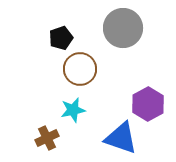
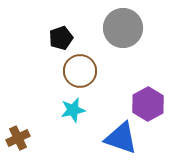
brown circle: moved 2 px down
brown cross: moved 29 px left
